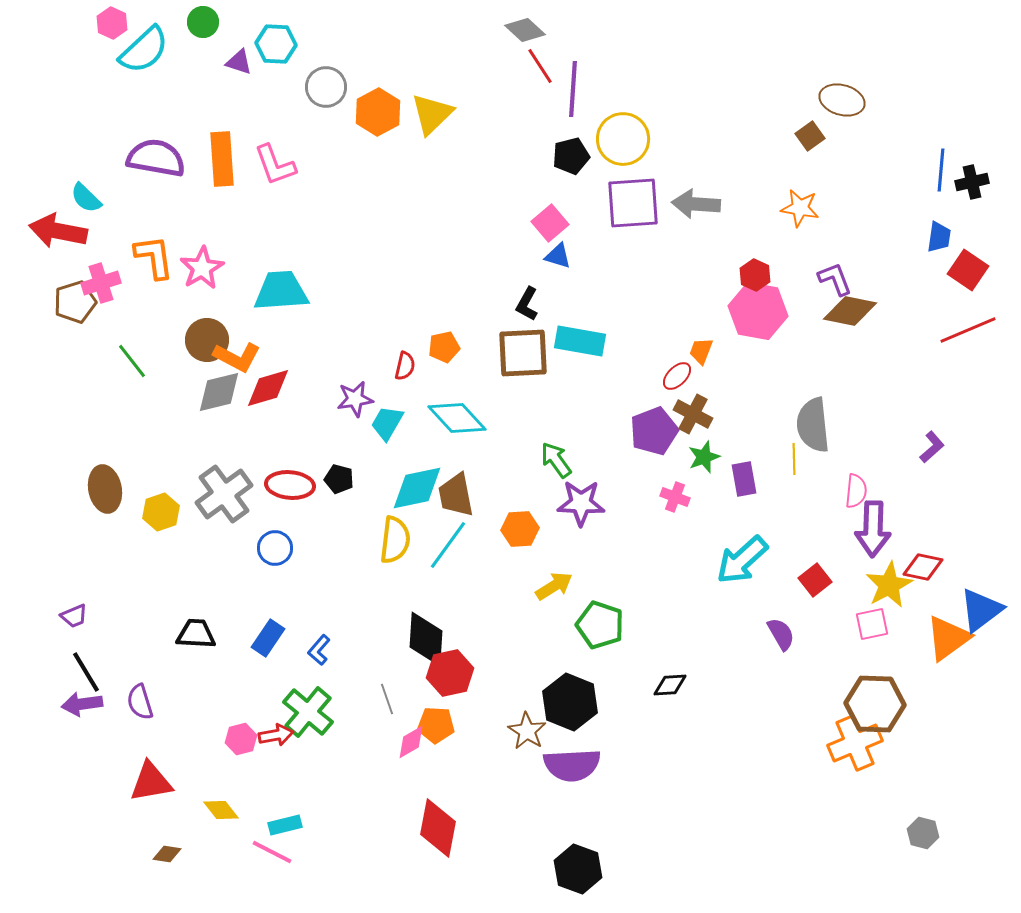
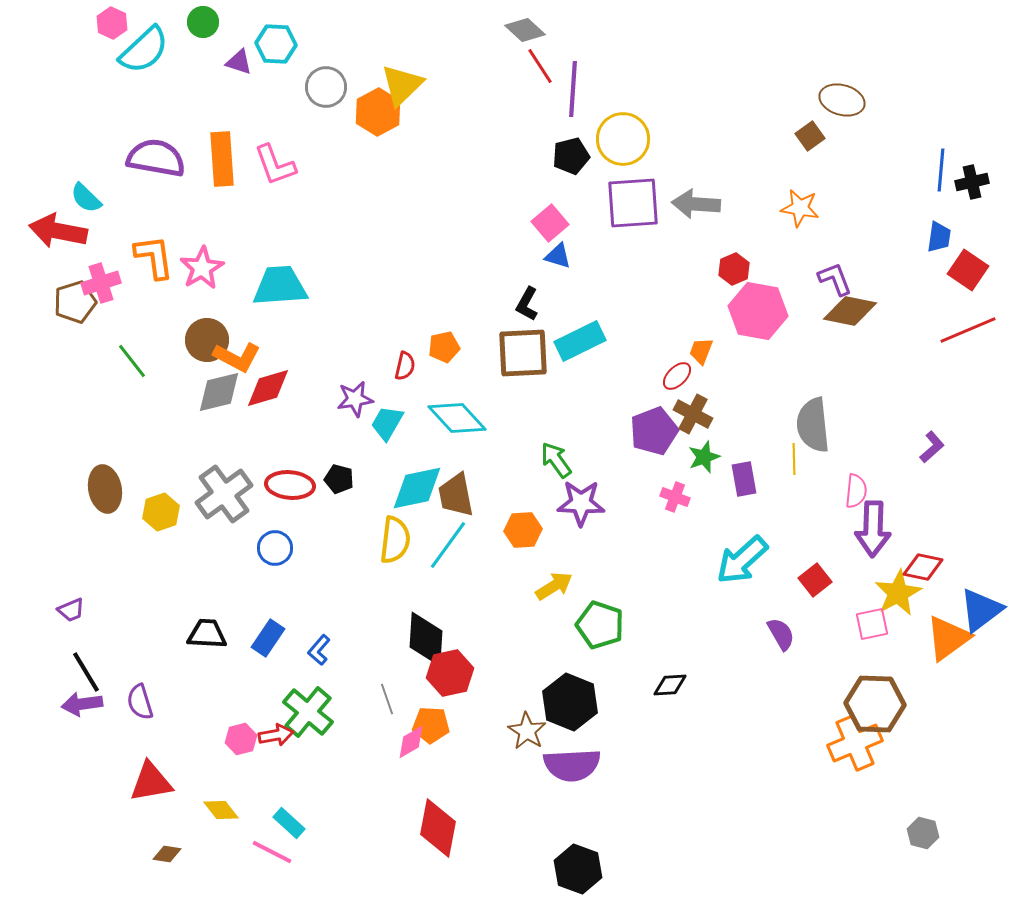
yellow triangle at (432, 114): moved 30 px left, 29 px up
red hexagon at (755, 275): moved 21 px left, 6 px up; rotated 12 degrees clockwise
cyan trapezoid at (281, 291): moved 1 px left, 5 px up
cyan rectangle at (580, 341): rotated 36 degrees counterclockwise
orange hexagon at (520, 529): moved 3 px right, 1 px down
yellow star at (889, 585): moved 9 px right, 8 px down
purple trapezoid at (74, 616): moved 3 px left, 6 px up
black trapezoid at (196, 634): moved 11 px right
orange pentagon at (436, 725): moved 5 px left
cyan rectangle at (285, 825): moved 4 px right, 2 px up; rotated 56 degrees clockwise
